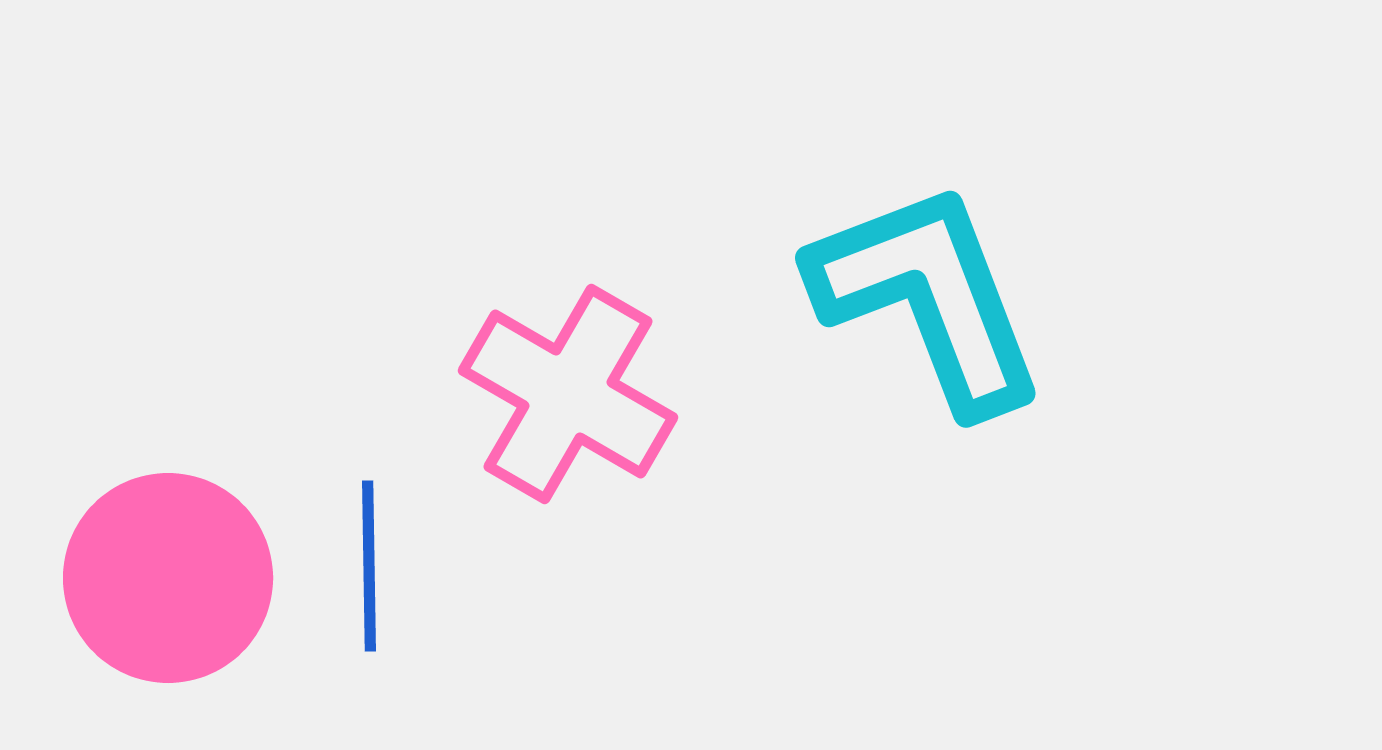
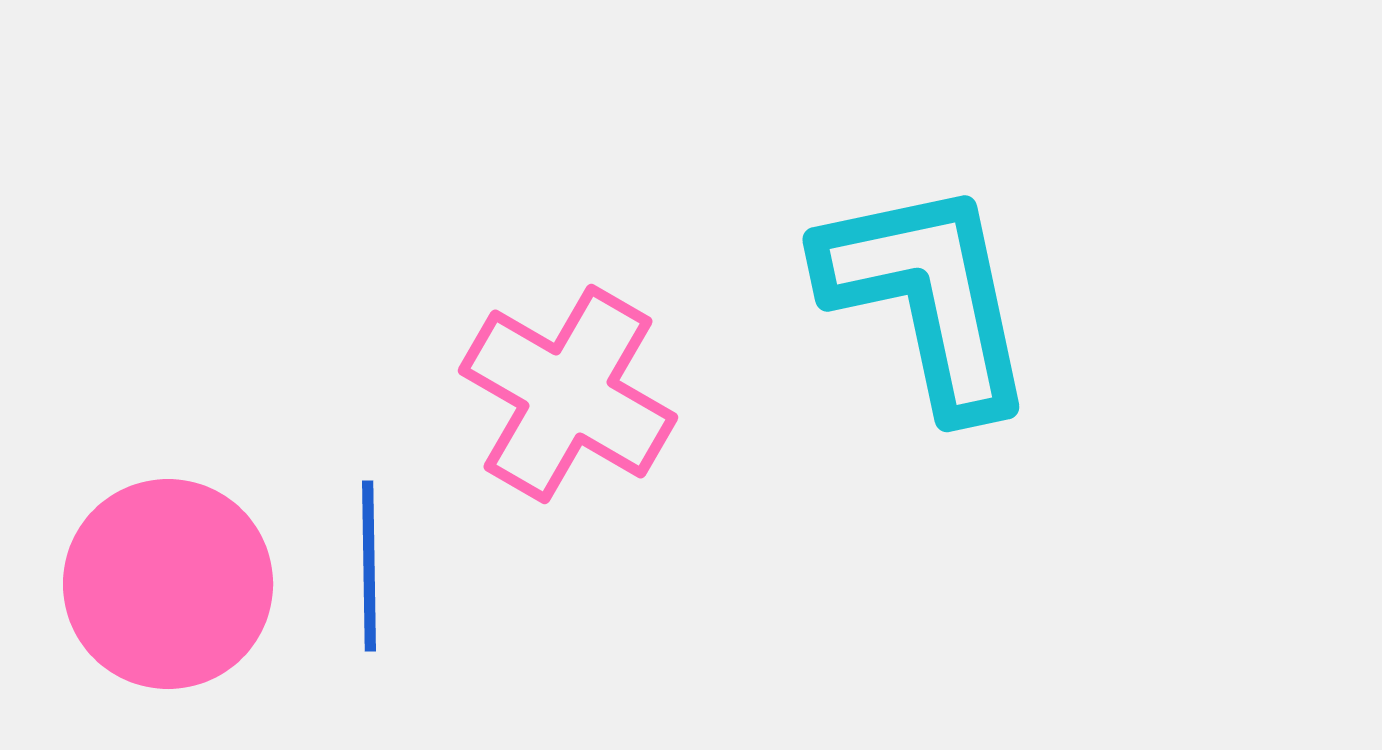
cyan L-shape: rotated 9 degrees clockwise
pink circle: moved 6 px down
